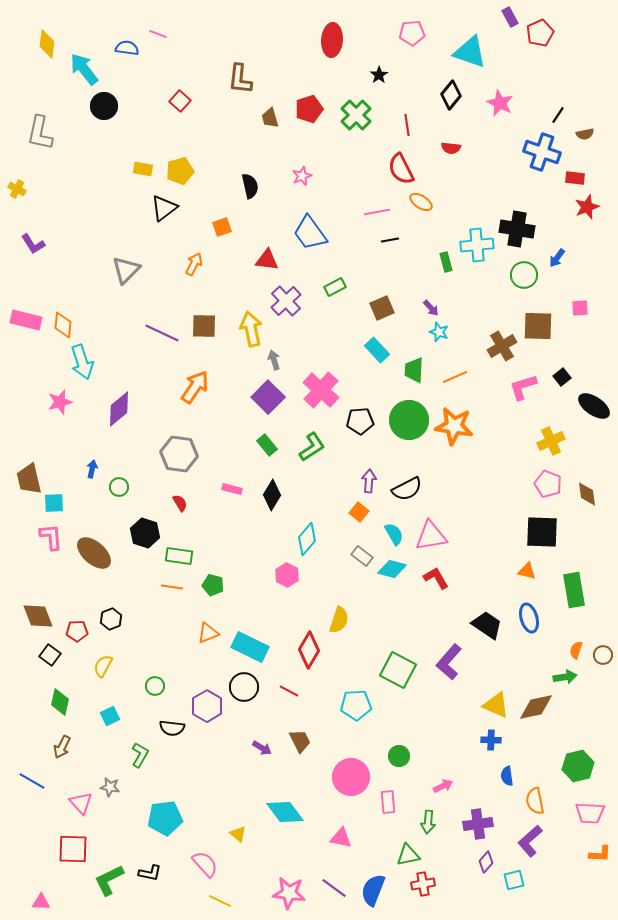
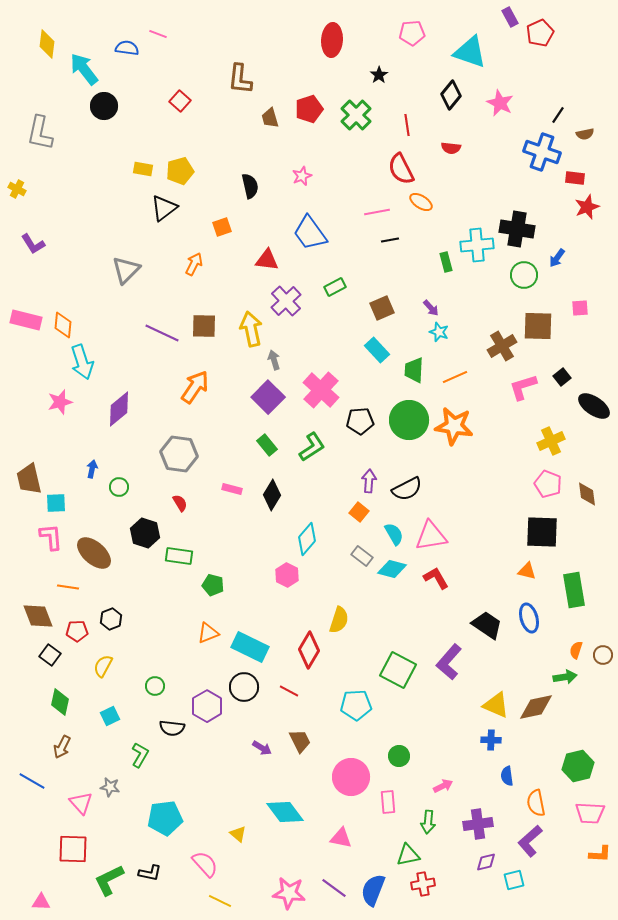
cyan square at (54, 503): moved 2 px right
orange line at (172, 587): moved 104 px left
orange semicircle at (535, 801): moved 1 px right, 2 px down
purple diamond at (486, 862): rotated 35 degrees clockwise
